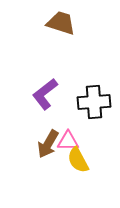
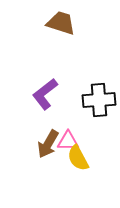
black cross: moved 5 px right, 2 px up
yellow semicircle: moved 2 px up
